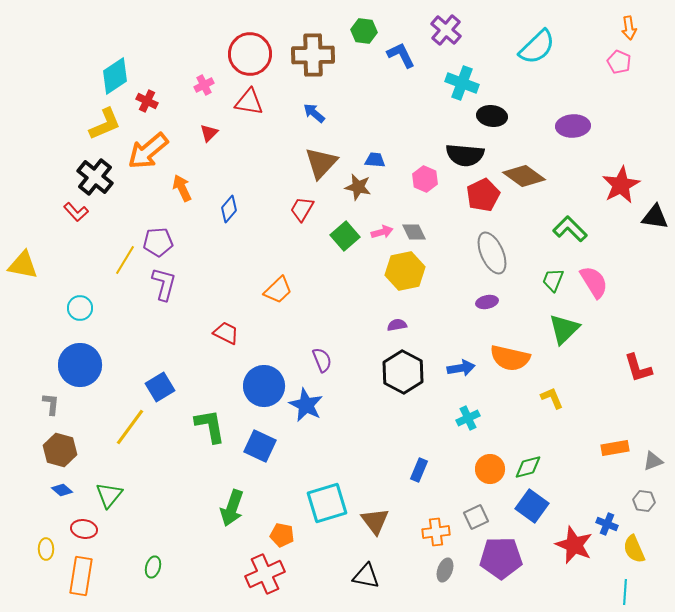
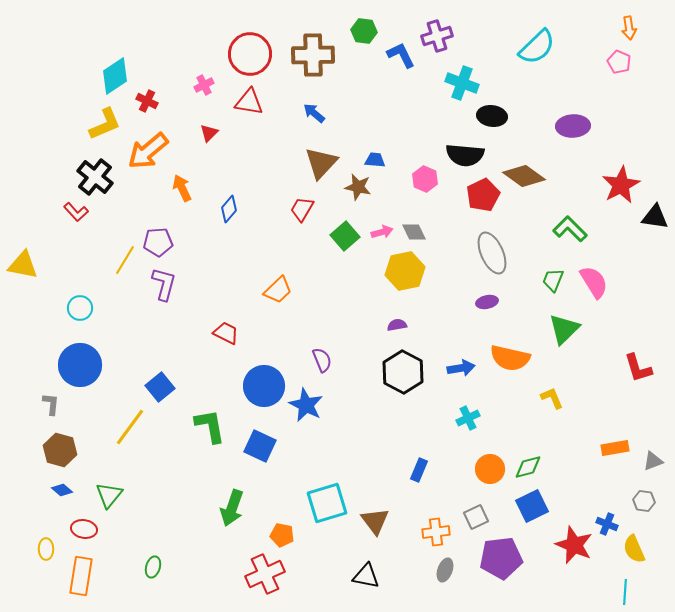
purple cross at (446, 30): moved 9 px left, 6 px down; rotated 32 degrees clockwise
blue square at (160, 387): rotated 8 degrees counterclockwise
blue square at (532, 506): rotated 28 degrees clockwise
purple pentagon at (501, 558): rotated 6 degrees counterclockwise
